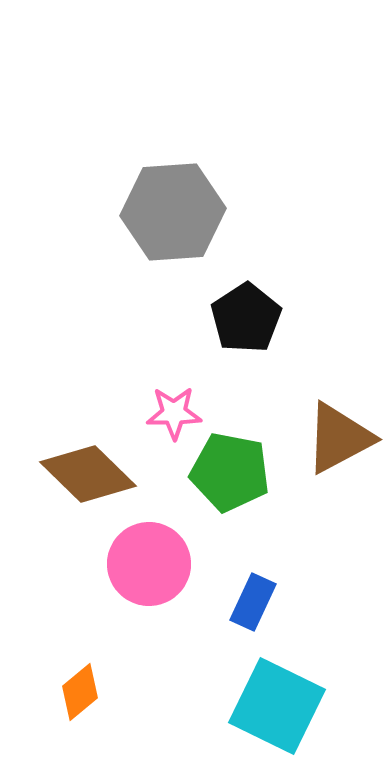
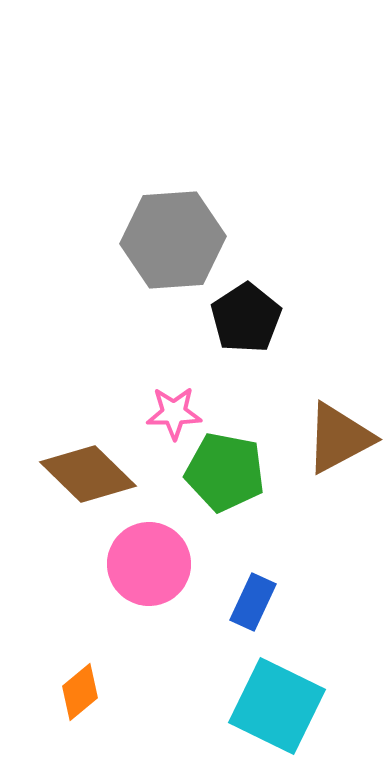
gray hexagon: moved 28 px down
green pentagon: moved 5 px left
